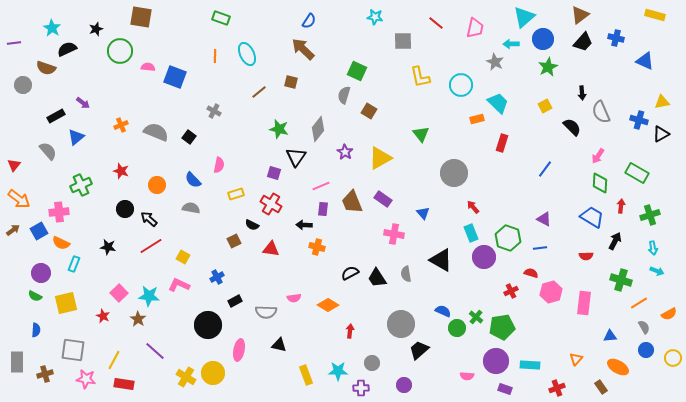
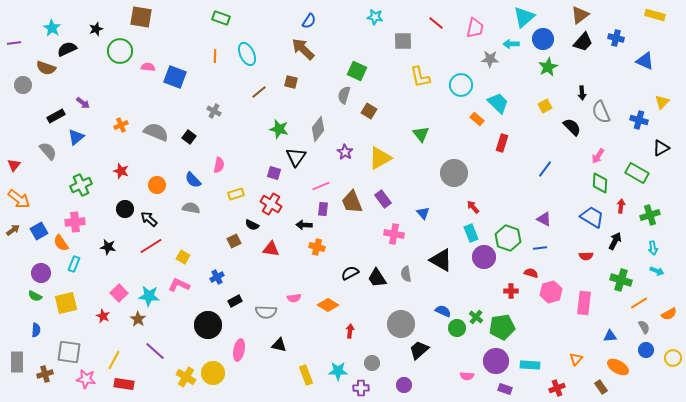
gray star at (495, 62): moved 5 px left, 3 px up; rotated 24 degrees counterclockwise
yellow triangle at (662, 102): rotated 35 degrees counterclockwise
orange rectangle at (477, 119): rotated 56 degrees clockwise
black triangle at (661, 134): moved 14 px down
purple rectangle at (383, 199): rotated 18 degrees clockwise
pink cross at (59, 212): moved 16 px right, 10 px down
orange semicircle at (61, 243): rotated 30 degrees clockwise
red cross at (511, 291): rotated 24 degrees clockwise
gray square at (73, 350): moved 4 px left, 2 px down
